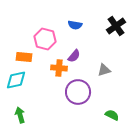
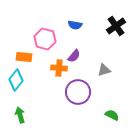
cyan diamond: rotated 40 degrees counterclockwise
